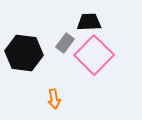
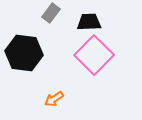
gray rectangle: moved 14 px left, 30 px up
orange arrow: rotated 66 degrees clockwise
